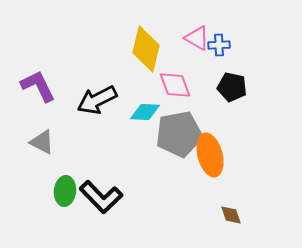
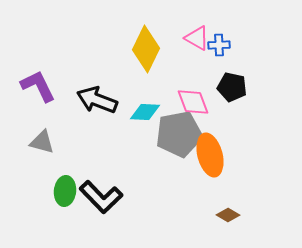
yellow diamond: rotated 12 degrees clockwise
pink diamond: moved 18 px right, 17 px down
black arrow: rotated 48 degrees clockwise
gray triangle: rotated 12 degrees counterclockwise
brown diamond: moved 3 px left; rotated 40 degrees counterclockwise
